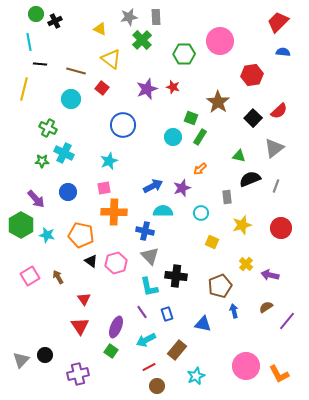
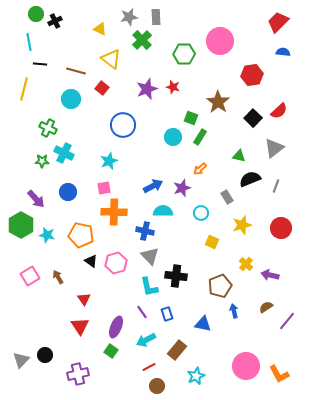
gray rectangle at (227, 197): rotated 24 degrees counterclockwise
